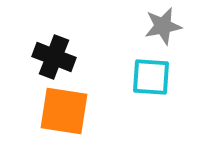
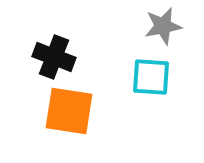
orange square: moved 5 px right
